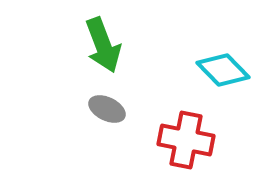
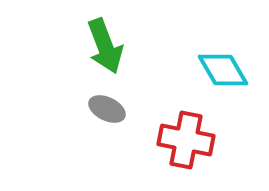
green arrow: moved 2 px right, 1 px down
cyan diamond: rotated 14 degrees clockwise
